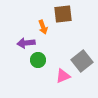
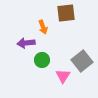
brown square: moved 3 px right, 1 px up
green circle: moved 4 px right
pink triangle: rotated 35 degrees counterclockwise
